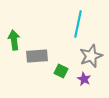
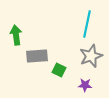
cyan line: moved 9 px right
green arrow: moved 2 px right, 5 px up
green square: moved 2 px left, 1 px up
purple star: moved 1 px right, 6 px down; rotated 24 degrees counterclockwise
